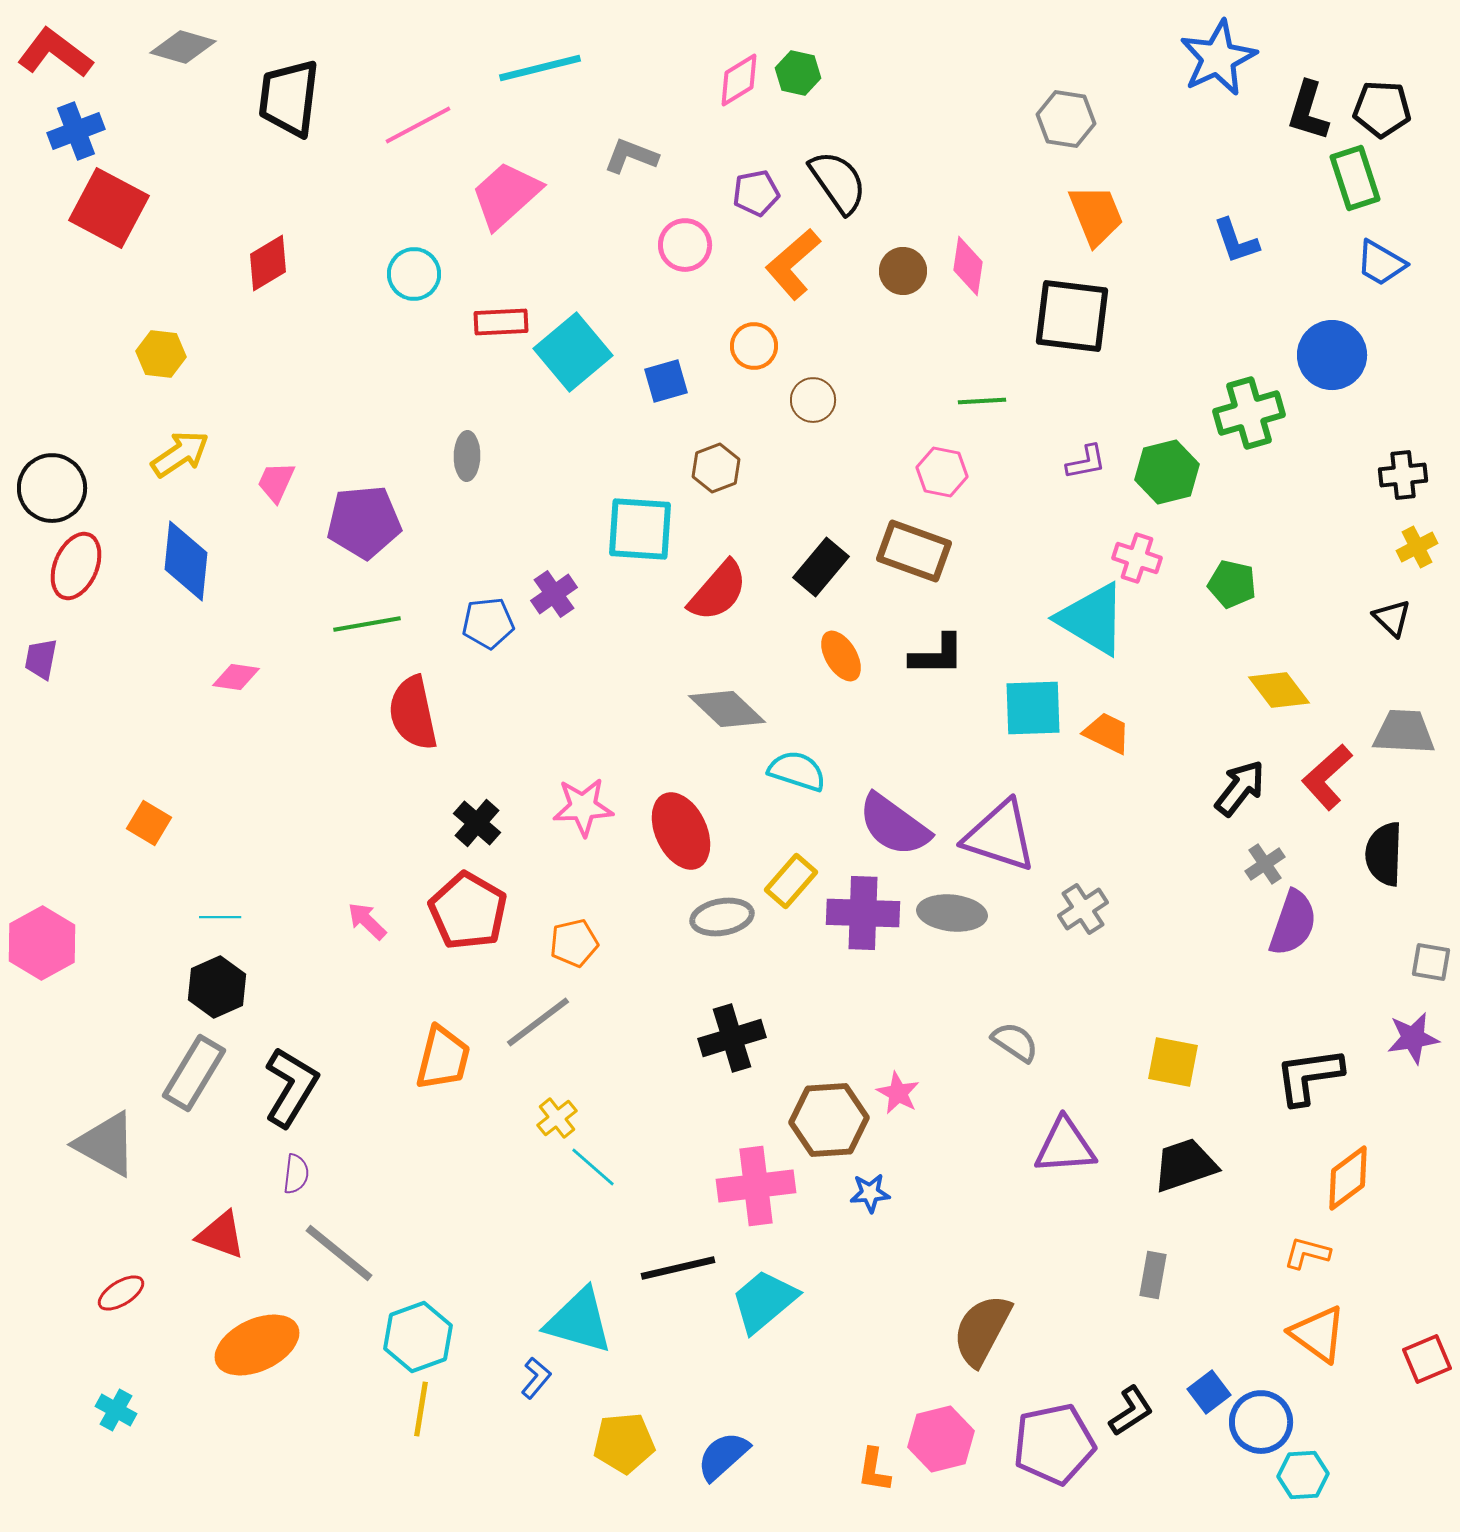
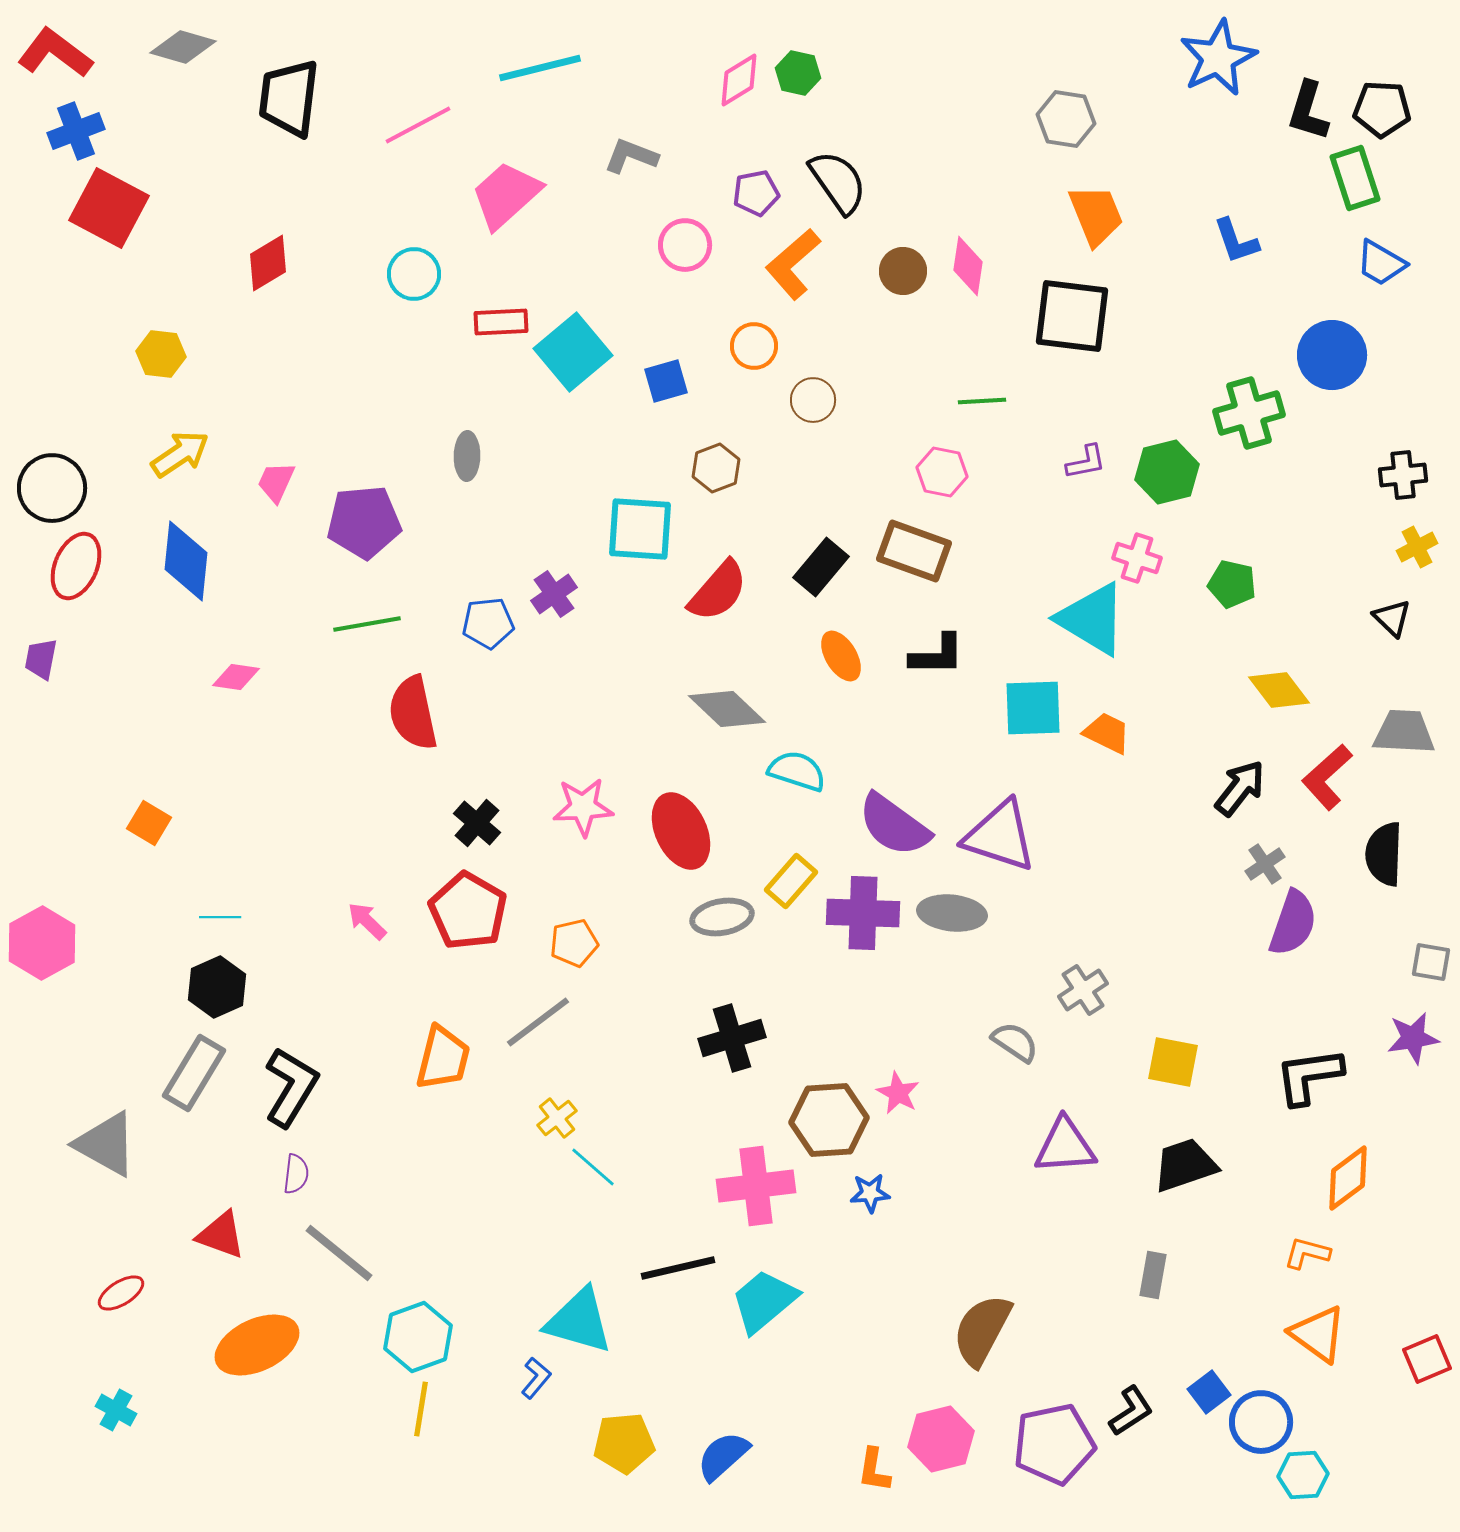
gray cross at (1083, 909): moved 81 px down
